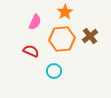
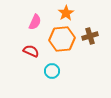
orange star: moved 1 px right, 1 px down
brown cross: rotated 21 degrees clockwise
cyan circle: moved 2 px left
